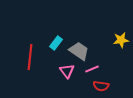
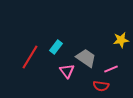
cyan rectangle: moved 4 px down
gray trapezoid: moved 7 px right, 7 px down
red line: rotated 25 degrees clockwise
pink line: moved 19 px right
